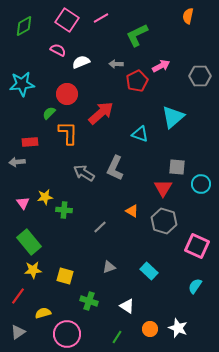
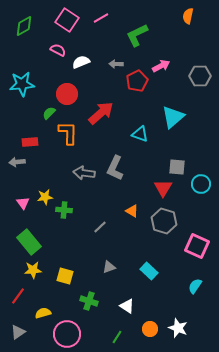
gray arrow at (84, 173): rotated 25 degrees counterclockwise
